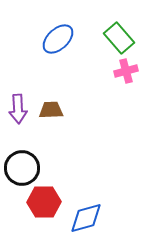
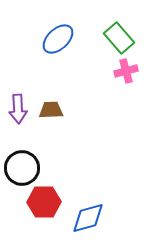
blue diamond: moved 2 px right
